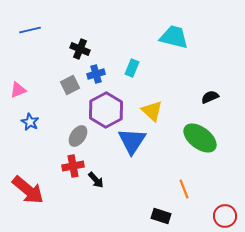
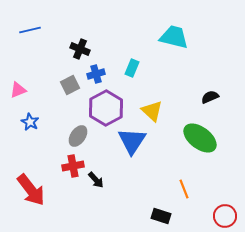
purple hexagon: moved 2 px up
red arrow: moved 3 px right; rotated 12 degrees clockwise
